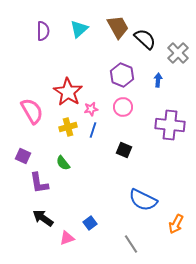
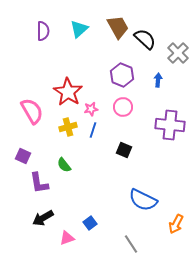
green semicircle: moved 1 px right, 2 px down
black arrow: rotated 65 degrees counterclockwise
